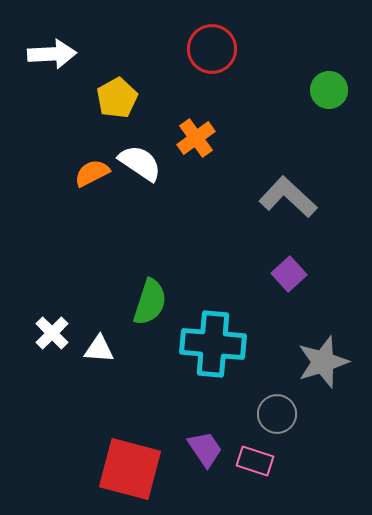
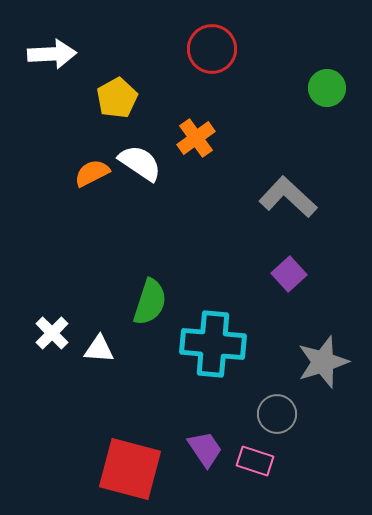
green circle: moved 2 px left, 2 px up
